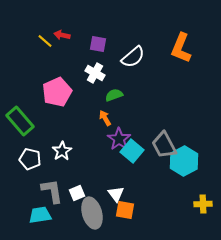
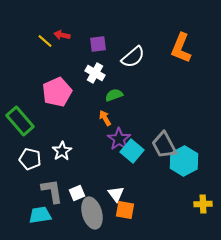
purple square: rotated 18 degrees counterclockwise
